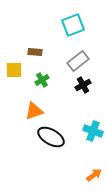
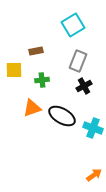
cyan square: rotated 10 degrees counterclockwise
brown rectangle: moved 1 px right, 1 px up; rotated 16 degrees counterclockwise
gray rectangle: rotated 30 degrees counterclockwise
green cross: rotated 24 degrees clockwise
black cross: moved 1 px right, 1 px down
orange triangle: moved 2 px left, 3 px up
cyan cross: moved 3 px up
black ellipse: moved 11 px right, 21 px up
